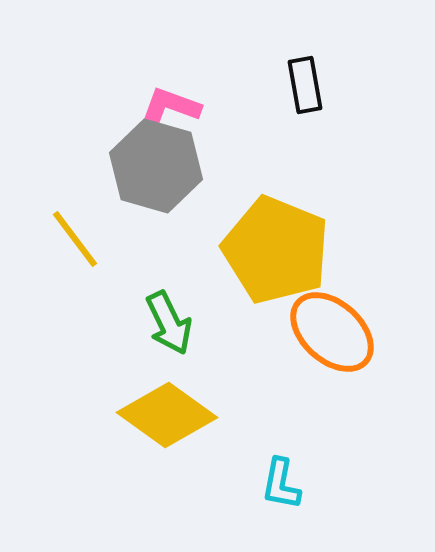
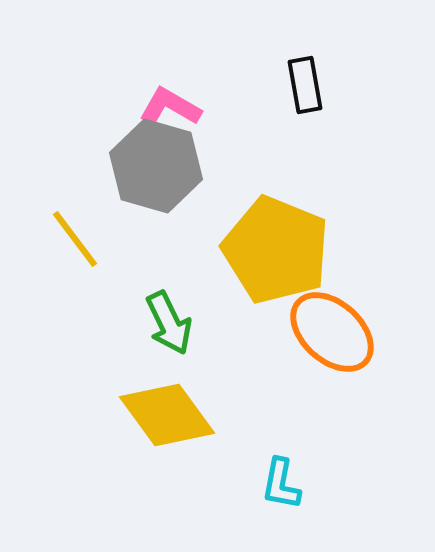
pink L-shape: rotated 10 degrees clockwise
yellow diamond: rotated 18 degrees clockwise
